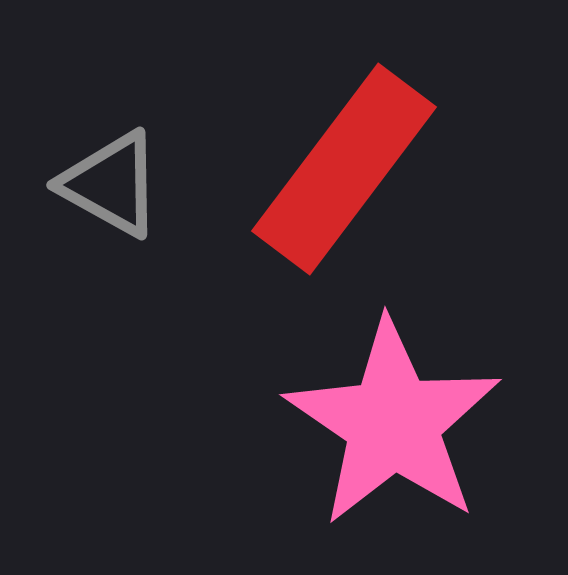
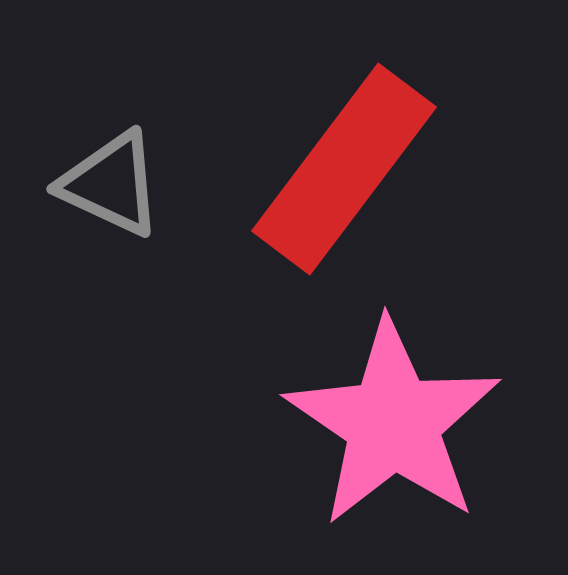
gray triangle: rotated 4 degrees counterclockwise
